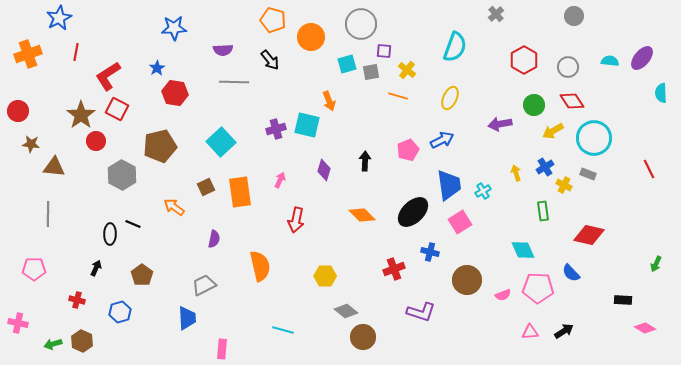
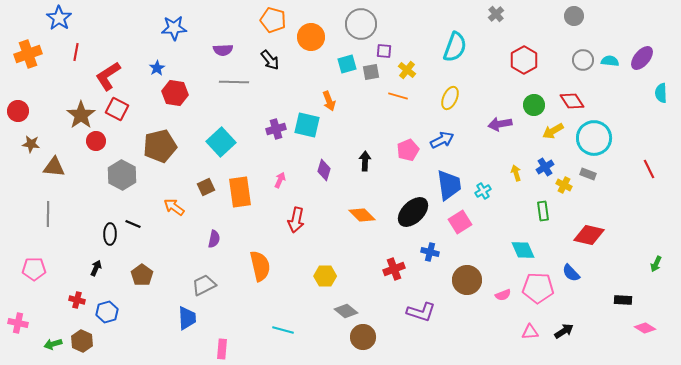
blue star at (59, 18): rotated 10 degrees counterclockwise
gray circle at (568, 67): moved 15 px right, 7 px up
blue hexagon at (120, 312): moved 13 px left
